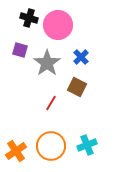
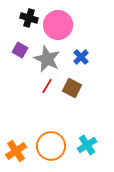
purple square: rotated 14 degrees clockwise
gray star: moved 4 px up; rotated 12 degrees counterclockwise
brown square: moved 5 px left, 1 px down
red line: moved 4 px left, 17 px up
cyan cross: rotated 12 degrees counterclockwise
